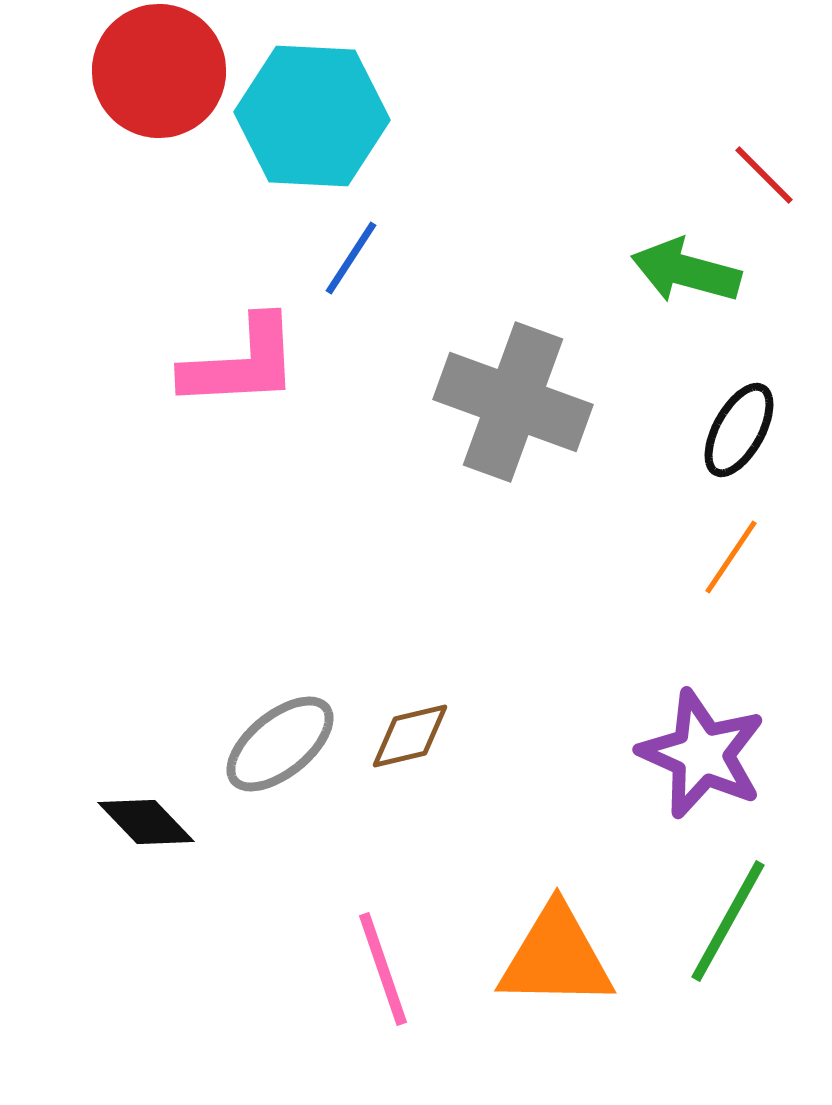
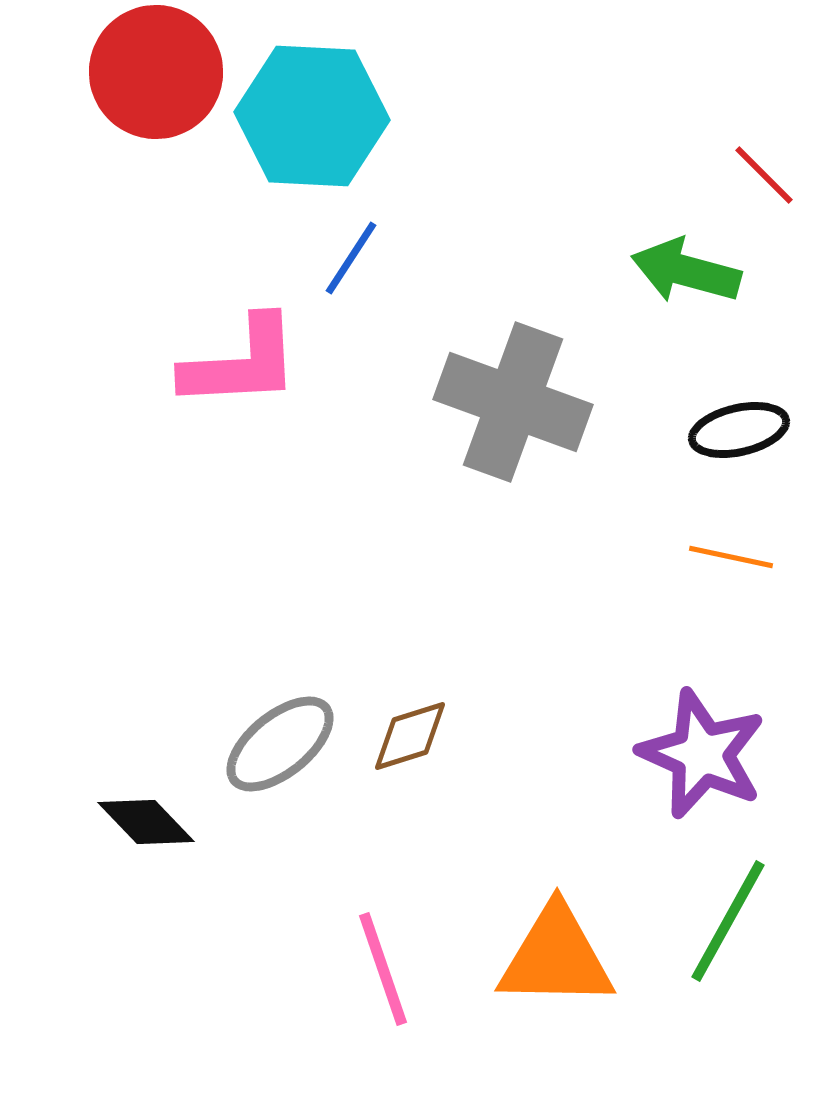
red circle: moved 3 px left, 1 px down
black ellipse: rotated 48 degrees clockwise
orange line: rotated 68 degrees clockwise
brown diamond: rotated 4 degrees counterclockwise
